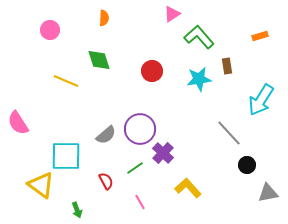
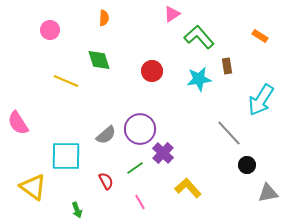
orange rectangle: rotated 49 degrees clockwise
yellow triangle: moved 8 px left, 2 px down
